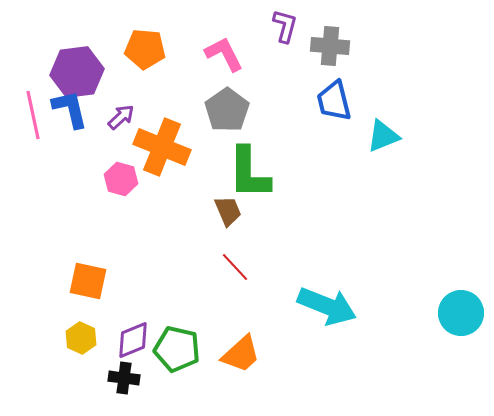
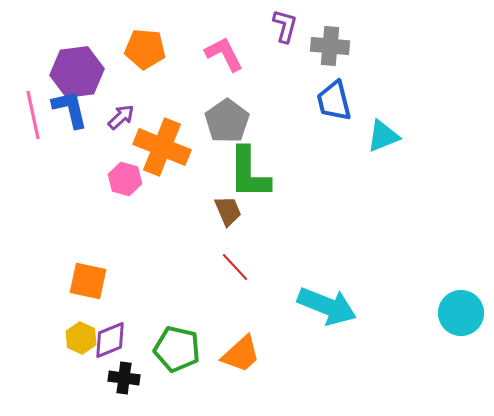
gray pentagon: moved 11 px down
pink hexagon: moved 4 px right
purple diamond: moved 23 px left
